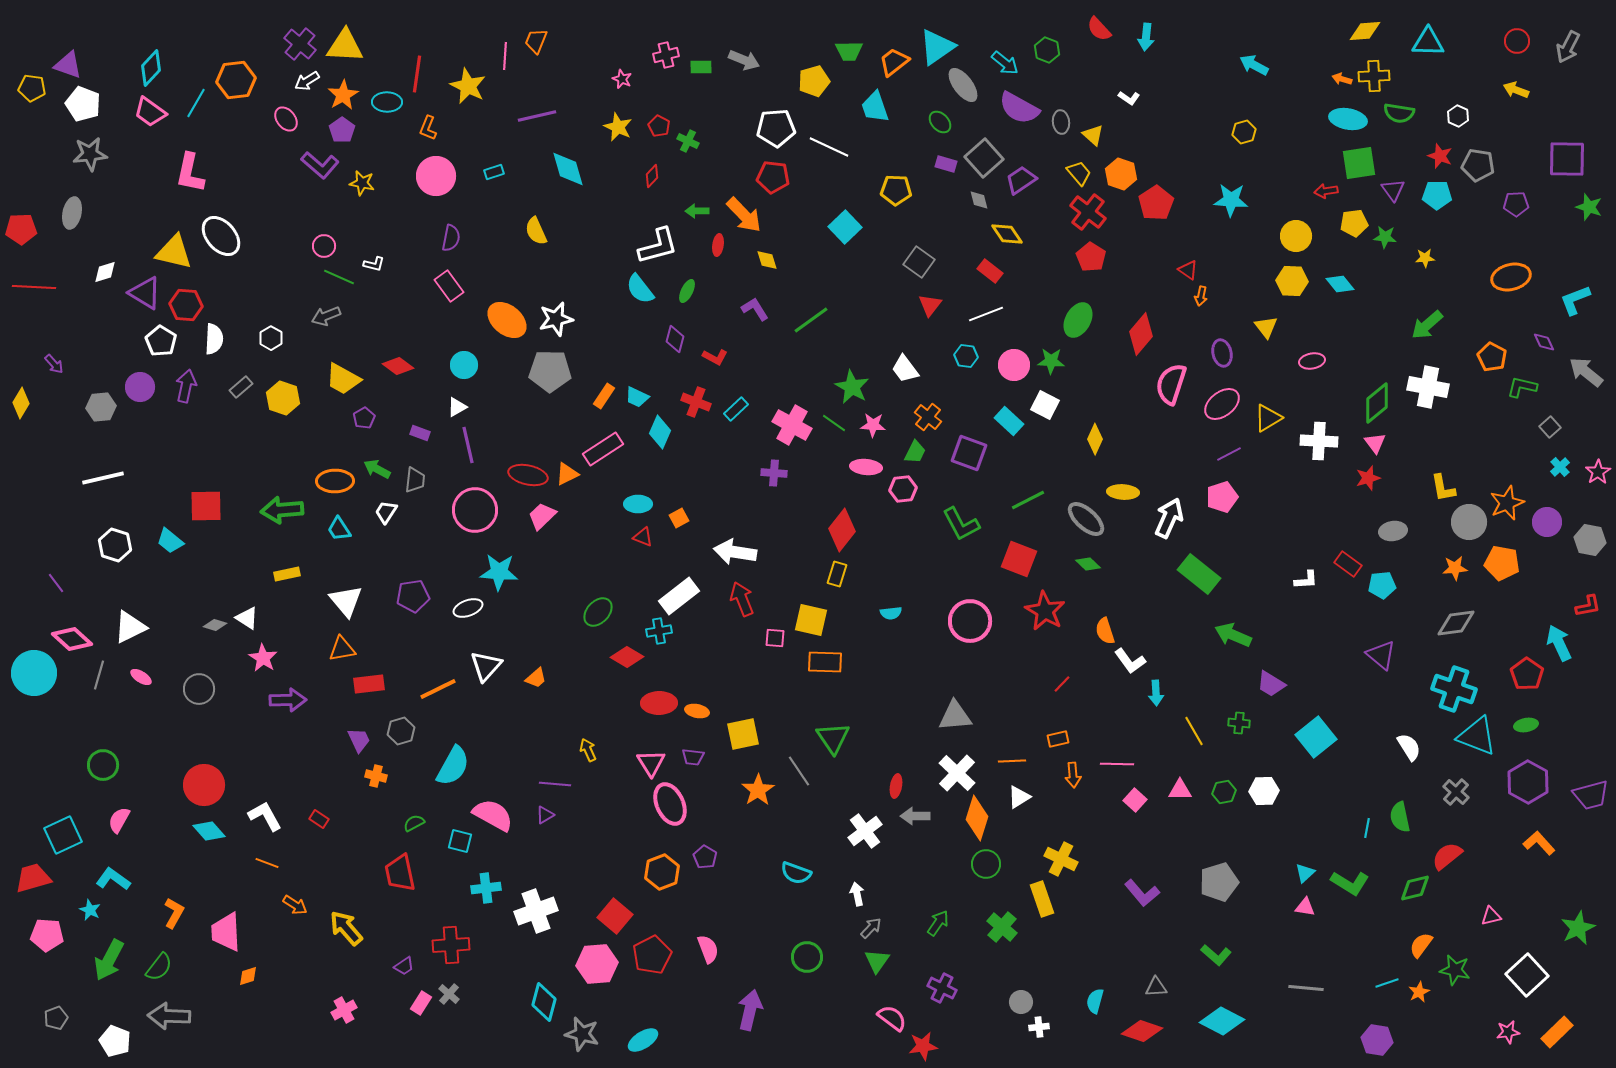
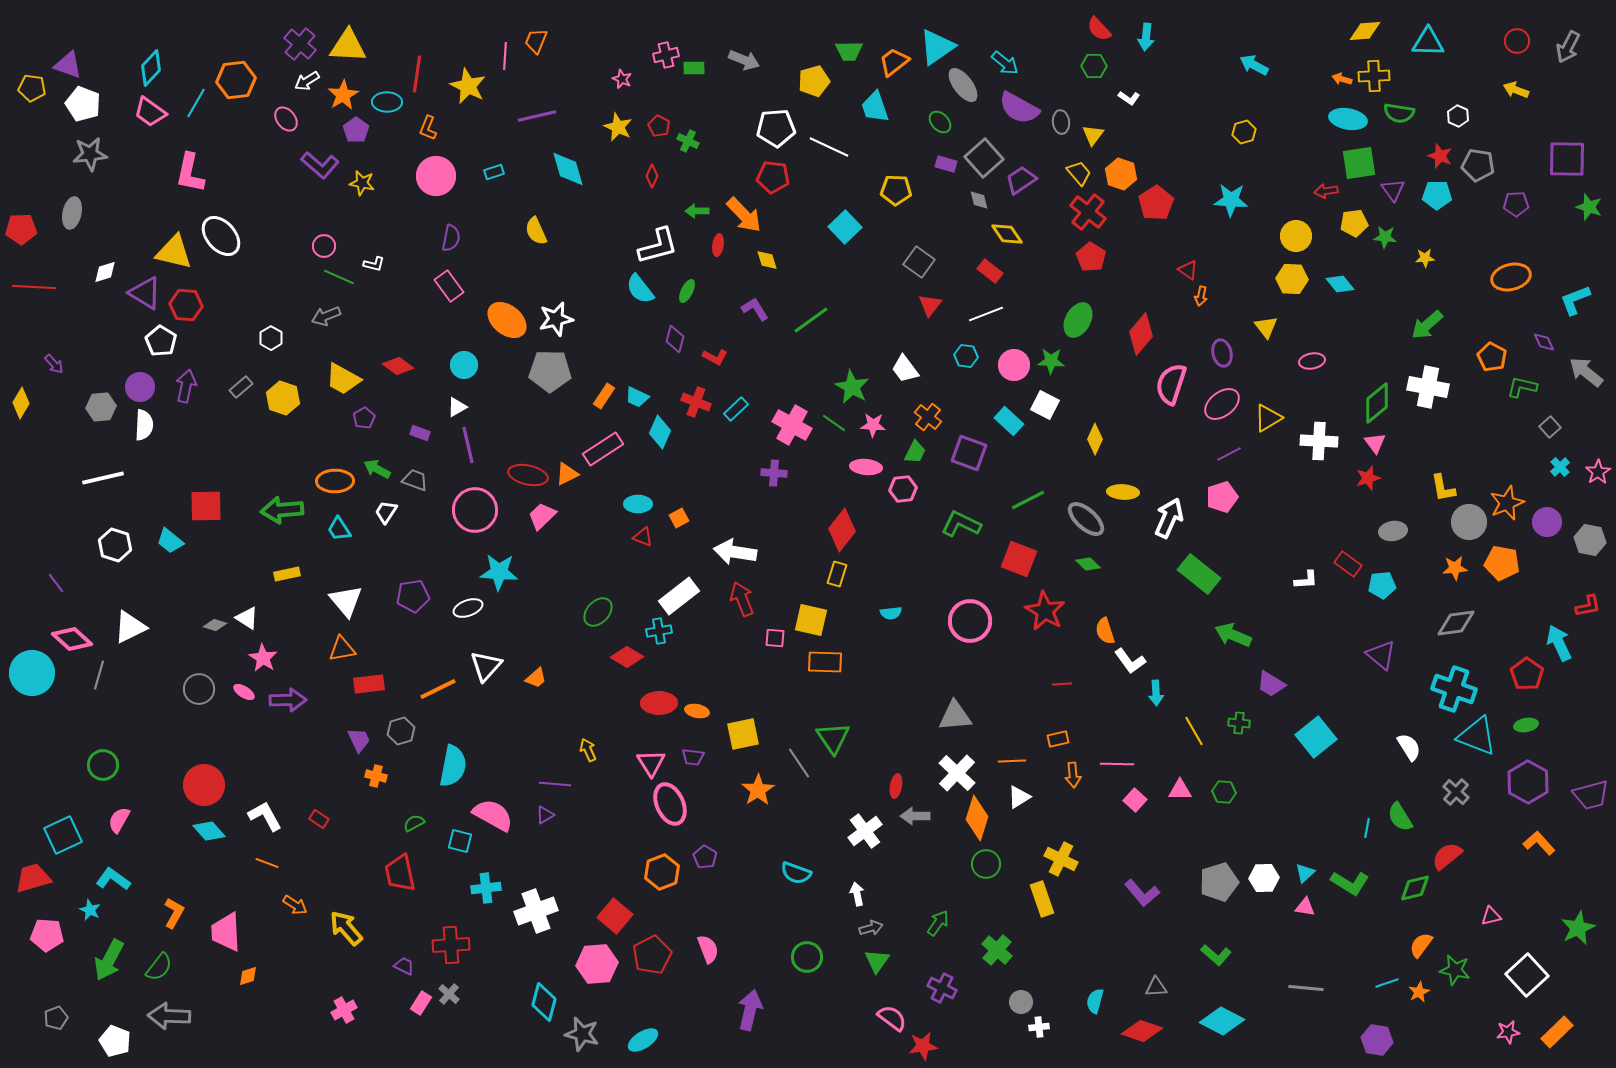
yellow triangle at (345, 46): moved 3 px right
green hexagon at (1047, 50): moved 47 px right, 16 px down; rotated 20 degrees counterclockwise
green rectangle at (701, 67): moved 7 px left, 1 px down
purple pentagon at (342, 130): moved 14 px right
yellow triangle at (1093, 135): rotated 25 degrees clockwise
red diamond at (652, 176): rotated 20 degrees counterclockwise
yellow hexagon at (1292, 281): moved 2 px up
white semicircle at (214, 339): moved 70 px left, 86 px down
gray trapezoid at (415, 480): rotated 76 degrees counterclockwise
green L-shape at (961, 524): rotated 144 degrees clockwise
cyan circle at (34, 673): moved 2 px left
pink ellipse at (141, 677): moved 103 px right, 15 px down
red line at (1062, 684): rotated 42 degrees clockwise
cyan semicircle at (453, 766): rotated 18 degrees counterclockwise
gray line at (799, 771): moved 8 px up
white hexagon at (1264, 791): moved 87 px down
green hexagon at (1224, 792): rotated 15 degrees clockwise
green semicircle at (1400, 817): rotated 20 degrees counterclockwise
green cross at (1002, 927): moved 5 px left, 23 px down
gray arrow at (871, 928): rotated 30 degrees clockwise
purple trapezoid at (404, 966): rotated 120 degrees counterclockwise
